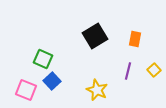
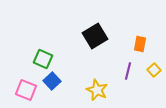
orange rectangle: moved 5 px right, 5 px down
